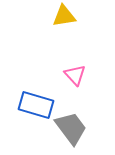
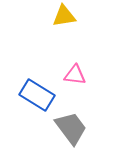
pink triangle: rotated 40 degrees counterclockwise
blue rectangle: moved 1 px right, 10 px up; rotated 16 degrees clockwise
